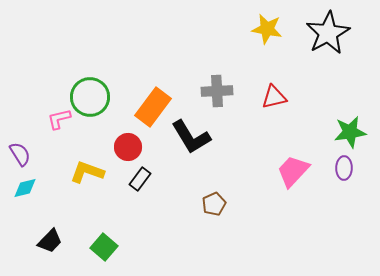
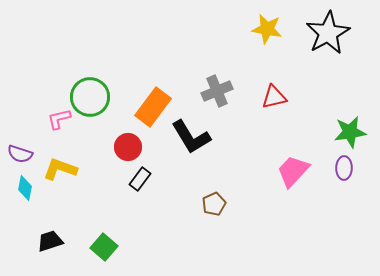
gray cross: rotated 20 degrees counterclockwise
purple semicircle: rotated 140 degrees clockwise
yellow L-shape: moved 27 px left, 3 px up
cyan diamond: rotated 65 degrees counterclockwise
black trapezoid: rotated 152 degrees counterclockwise
